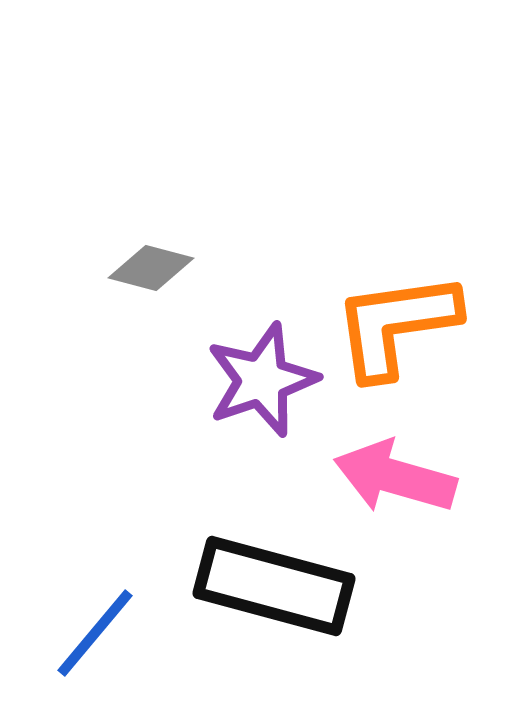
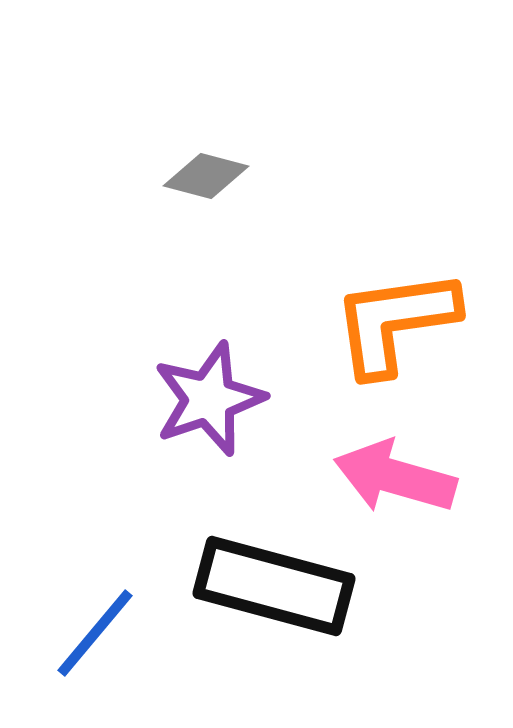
gray diamond: moved 55 px right, 92 px up
orange L-shape: moved 1 px left, 3 px up
purple star: moved 53 px left, 19 px down
